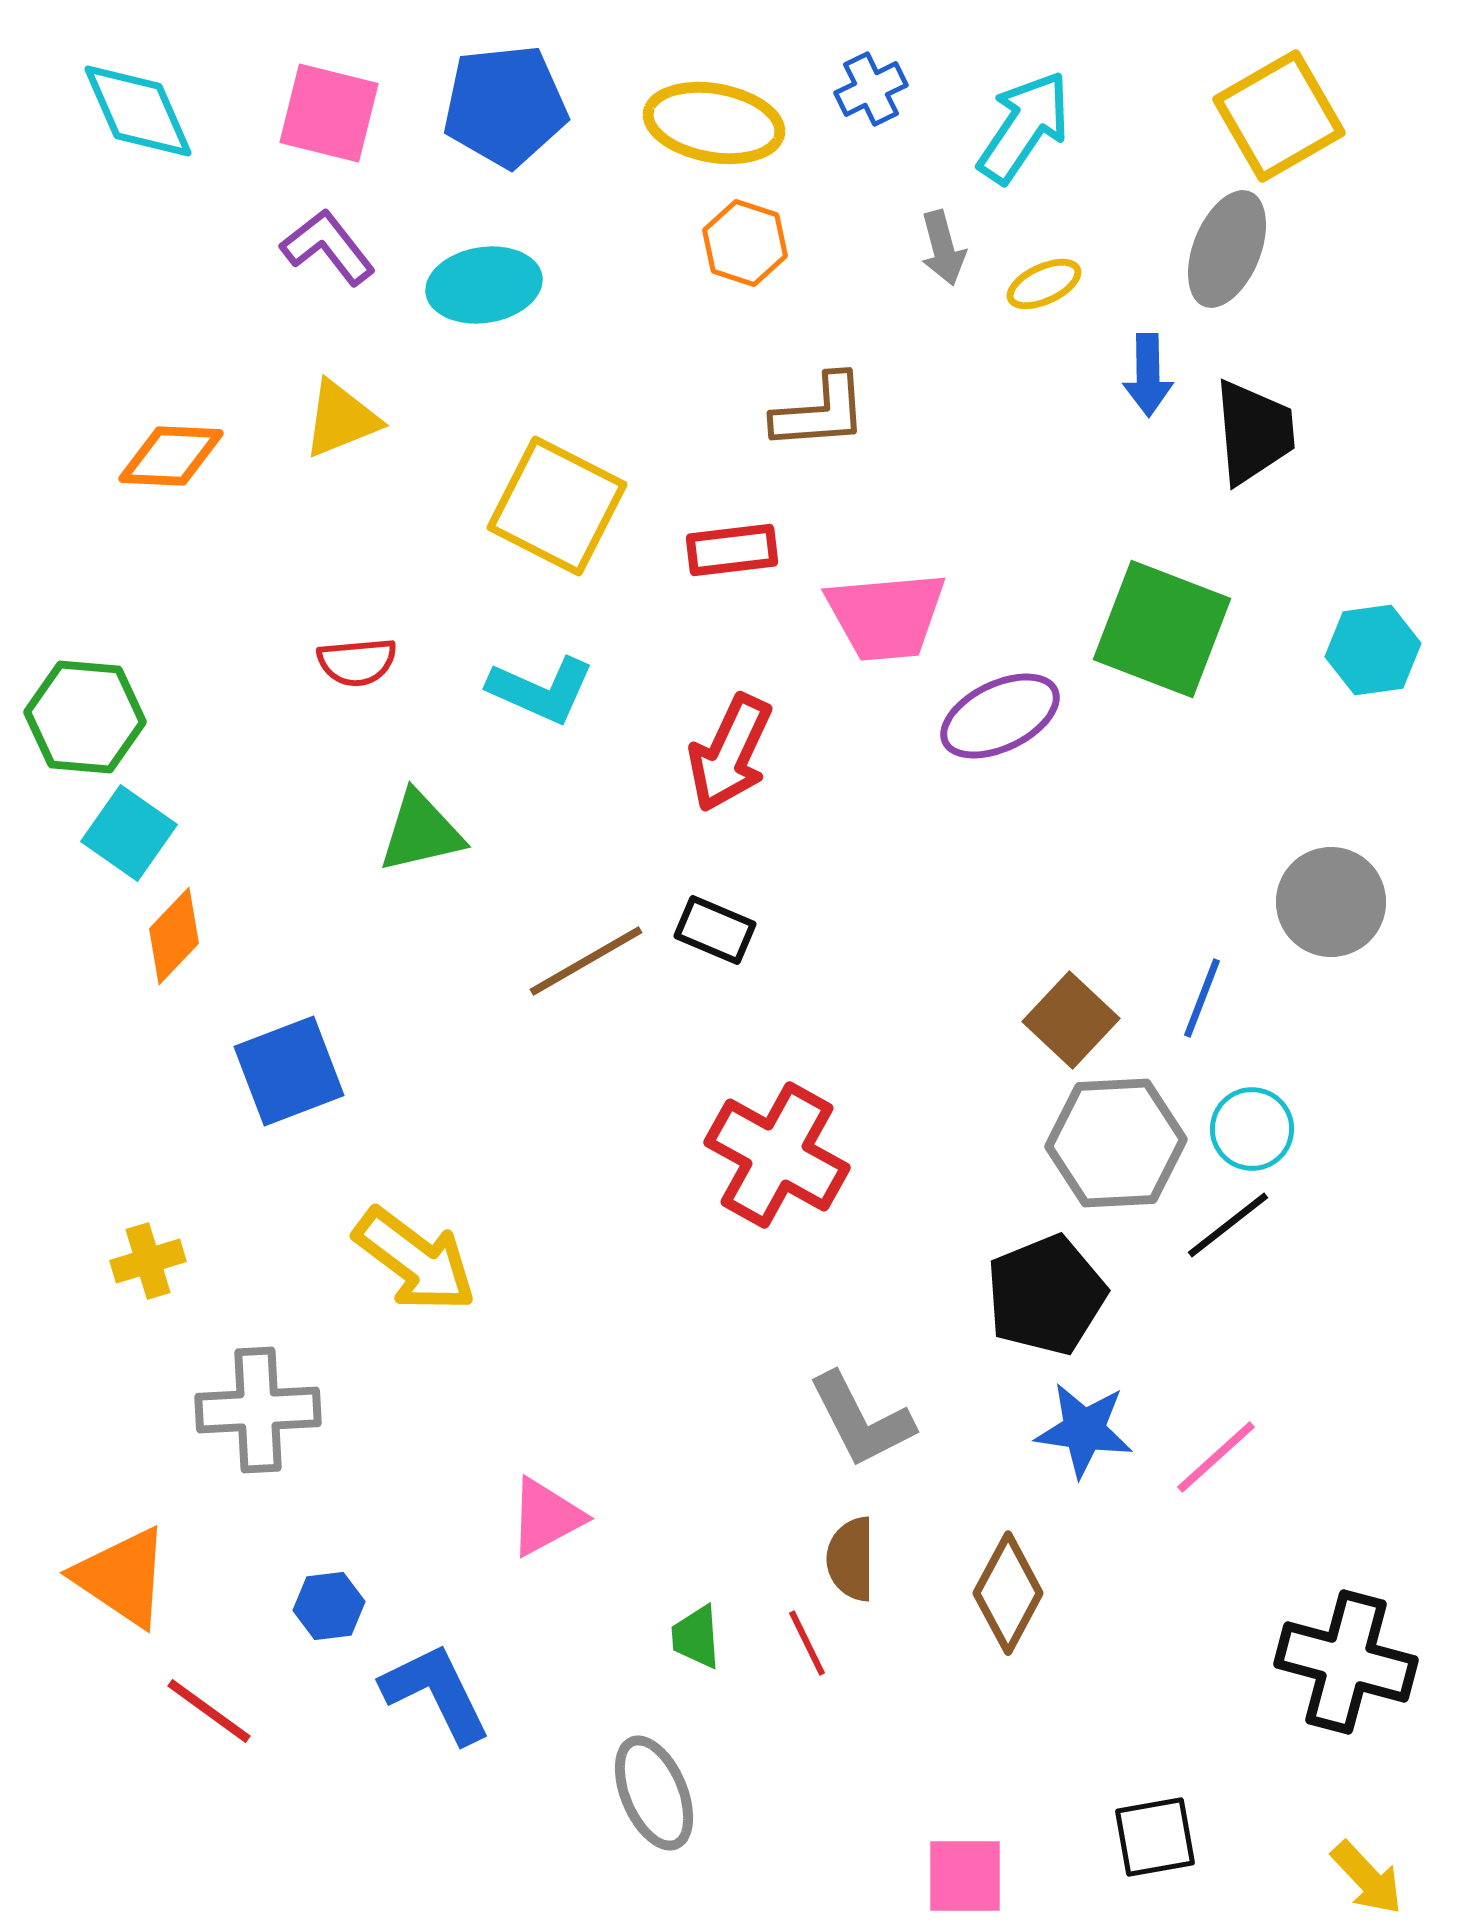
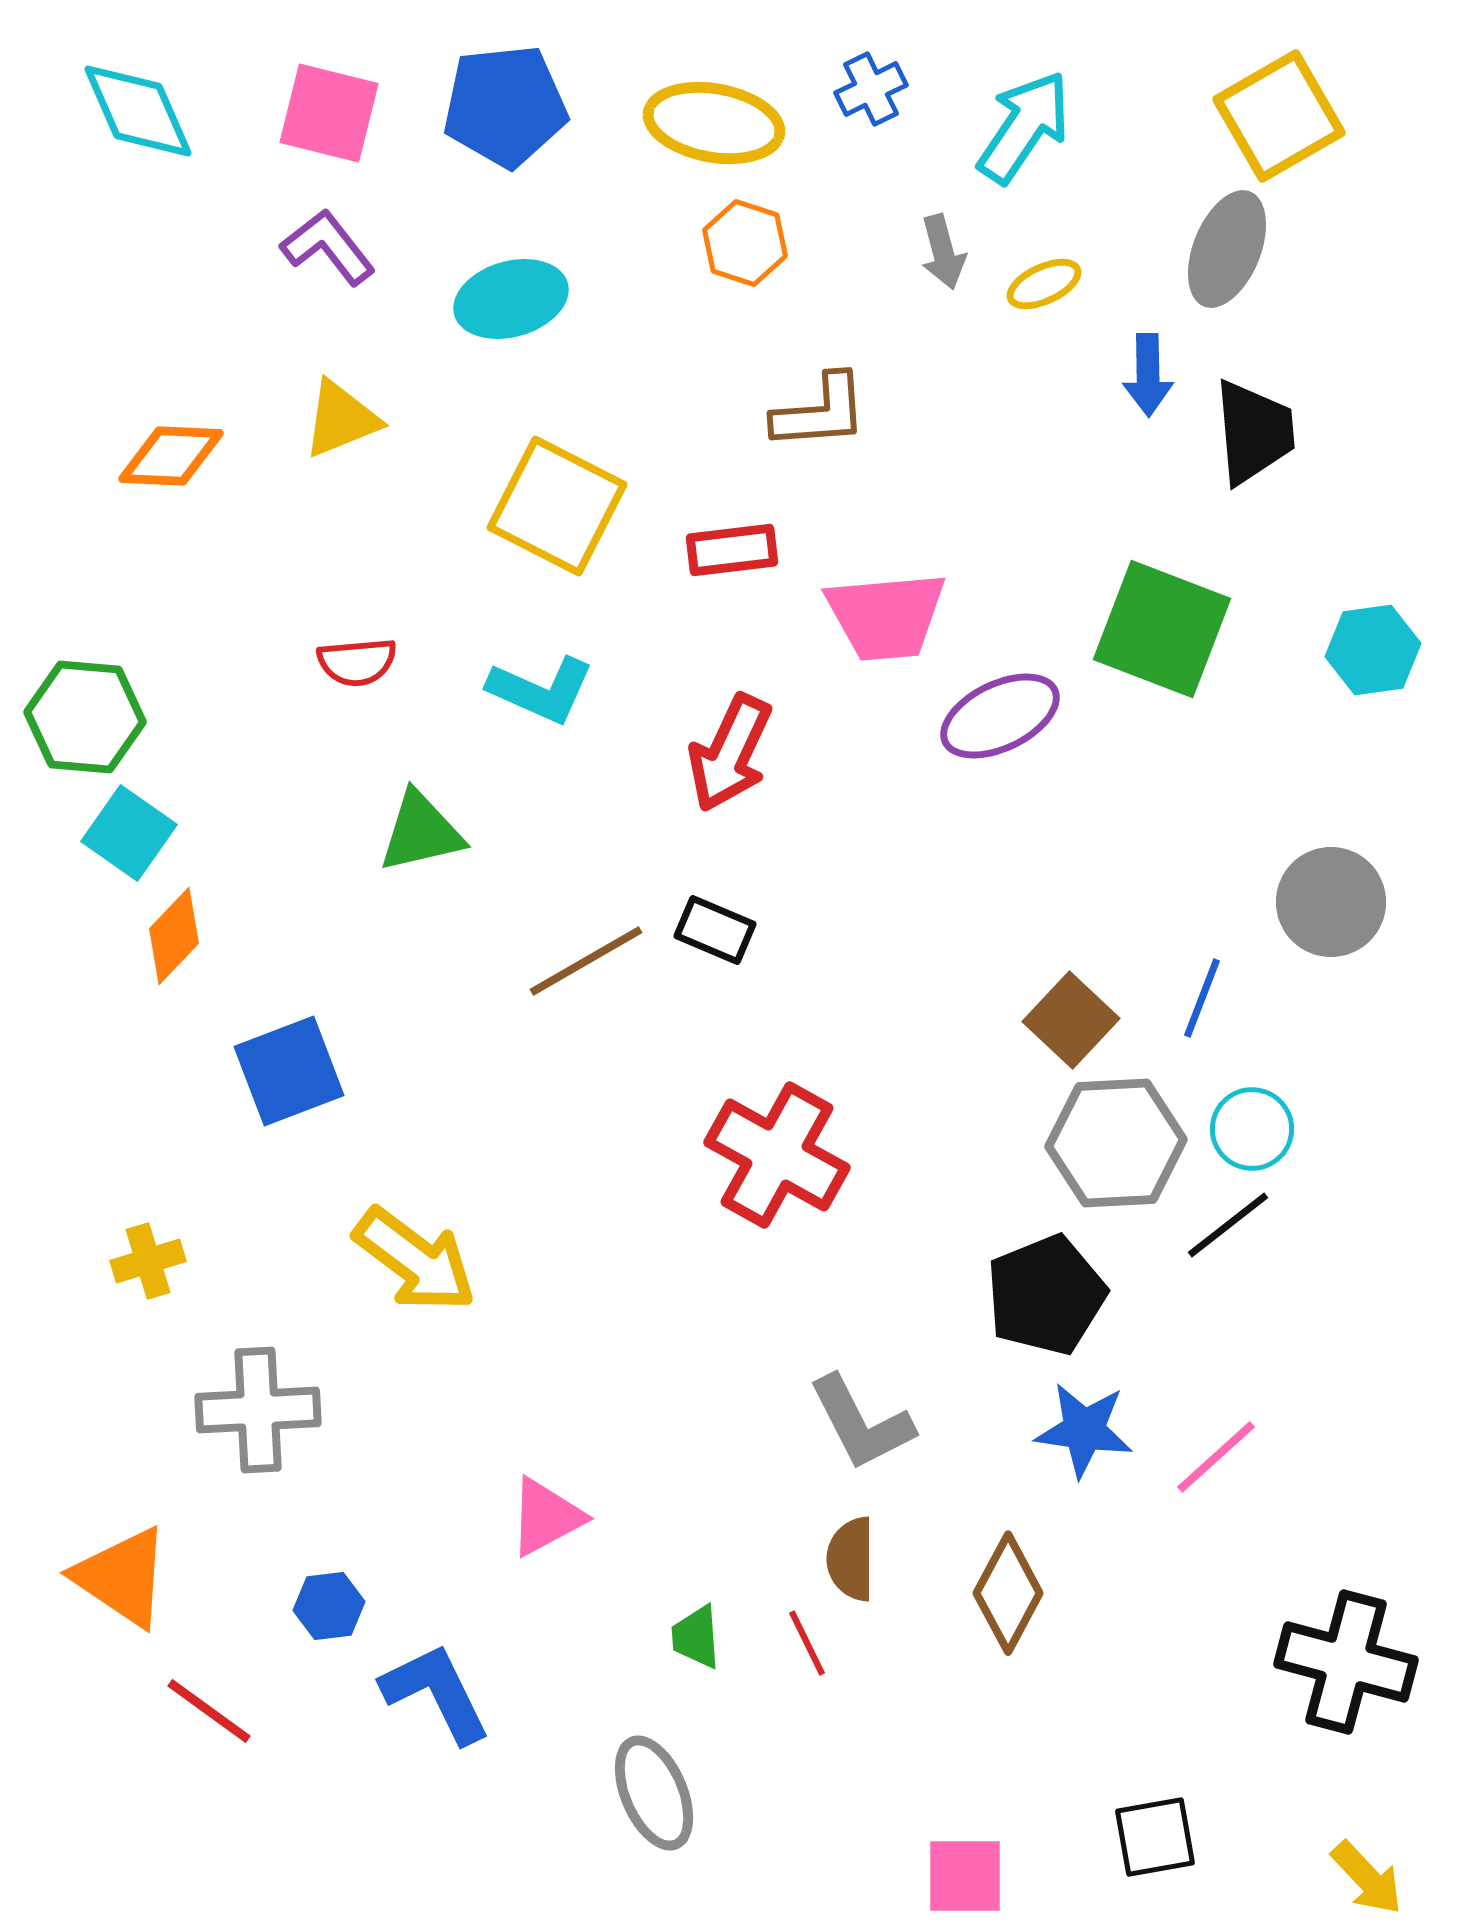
gray arrow at (943, 248): moved 4 px down
cyan ellipse at (484, 285): moved 27 px right, 14 px down; rotated 7 degrees counterclockwise
gray L-shape at (861, 1420): moved 3 px down
